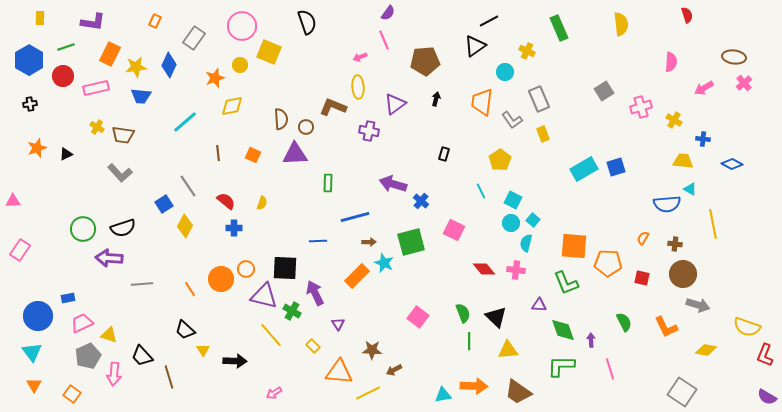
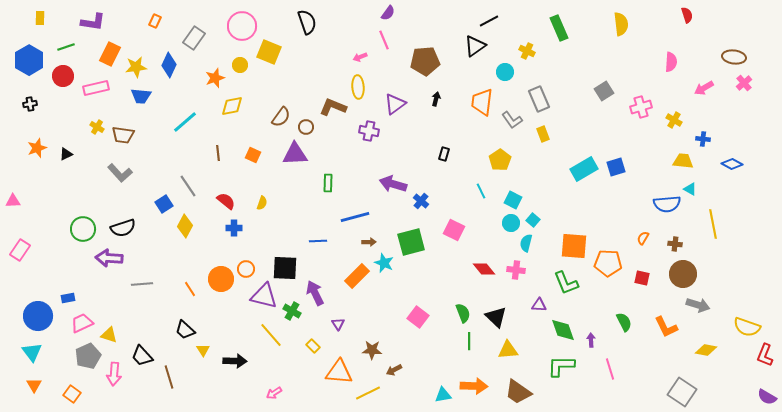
brown semicircle at (281, 119): moved 2 px up; rotated 40 degrees clockwise
